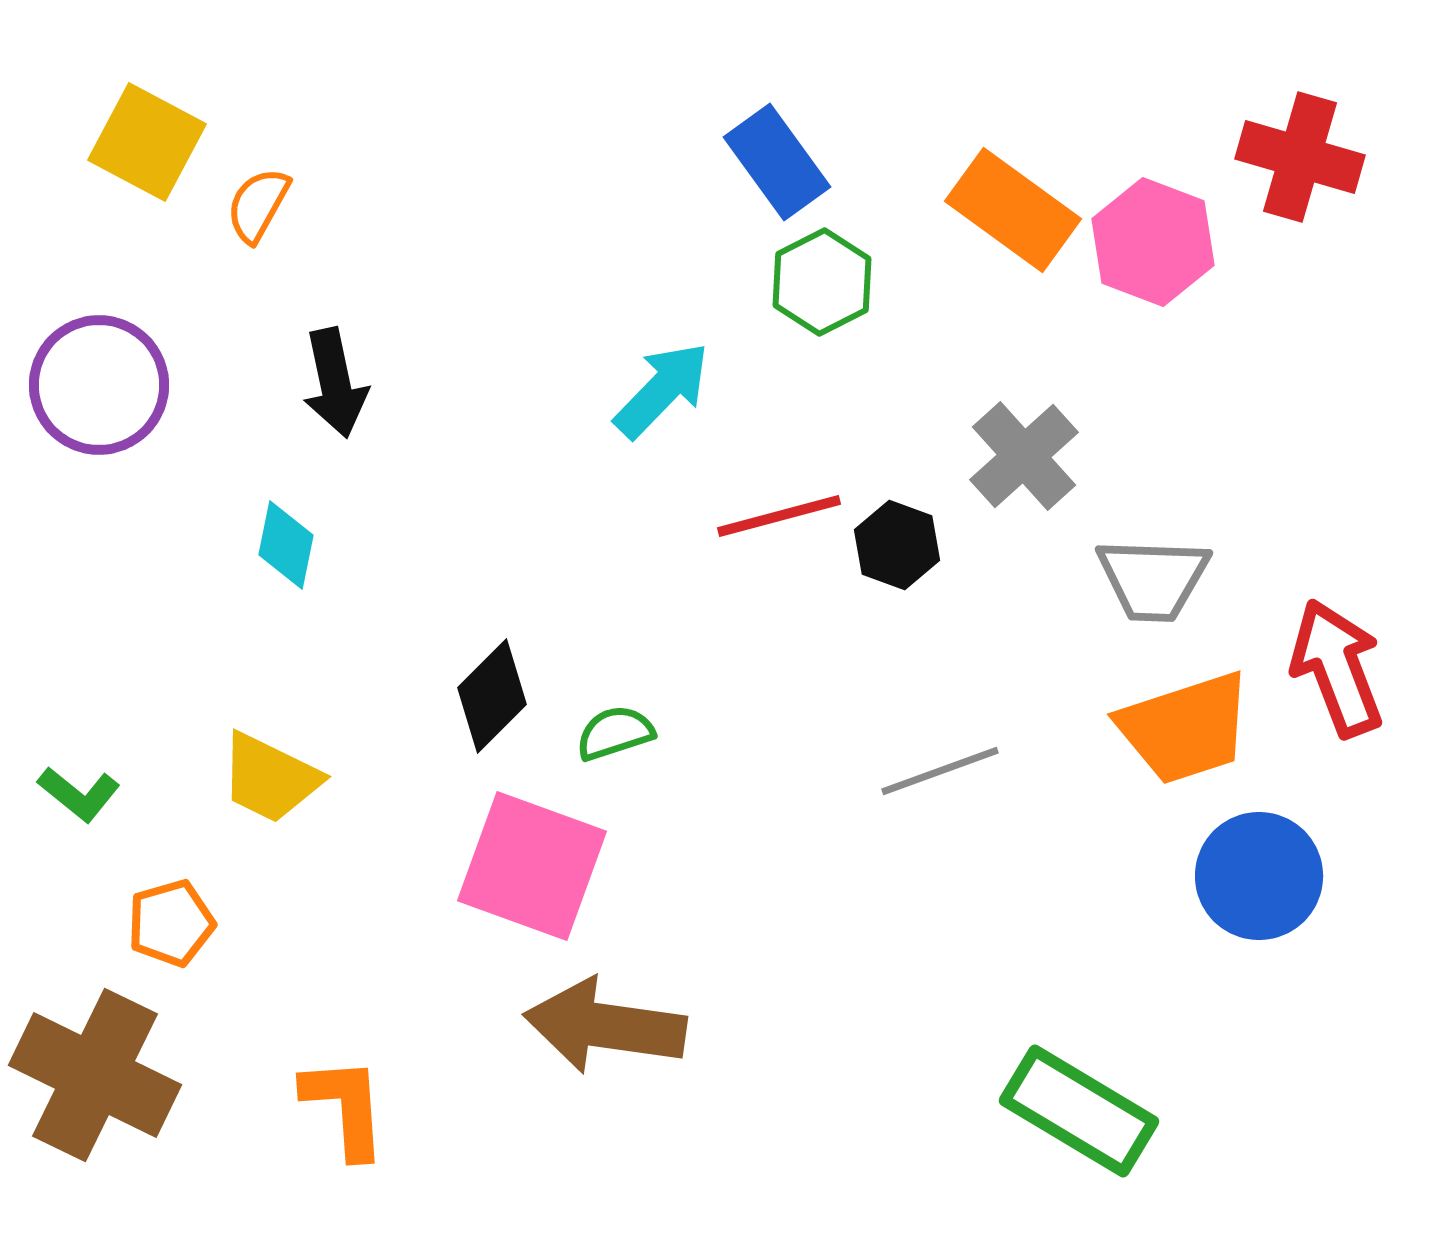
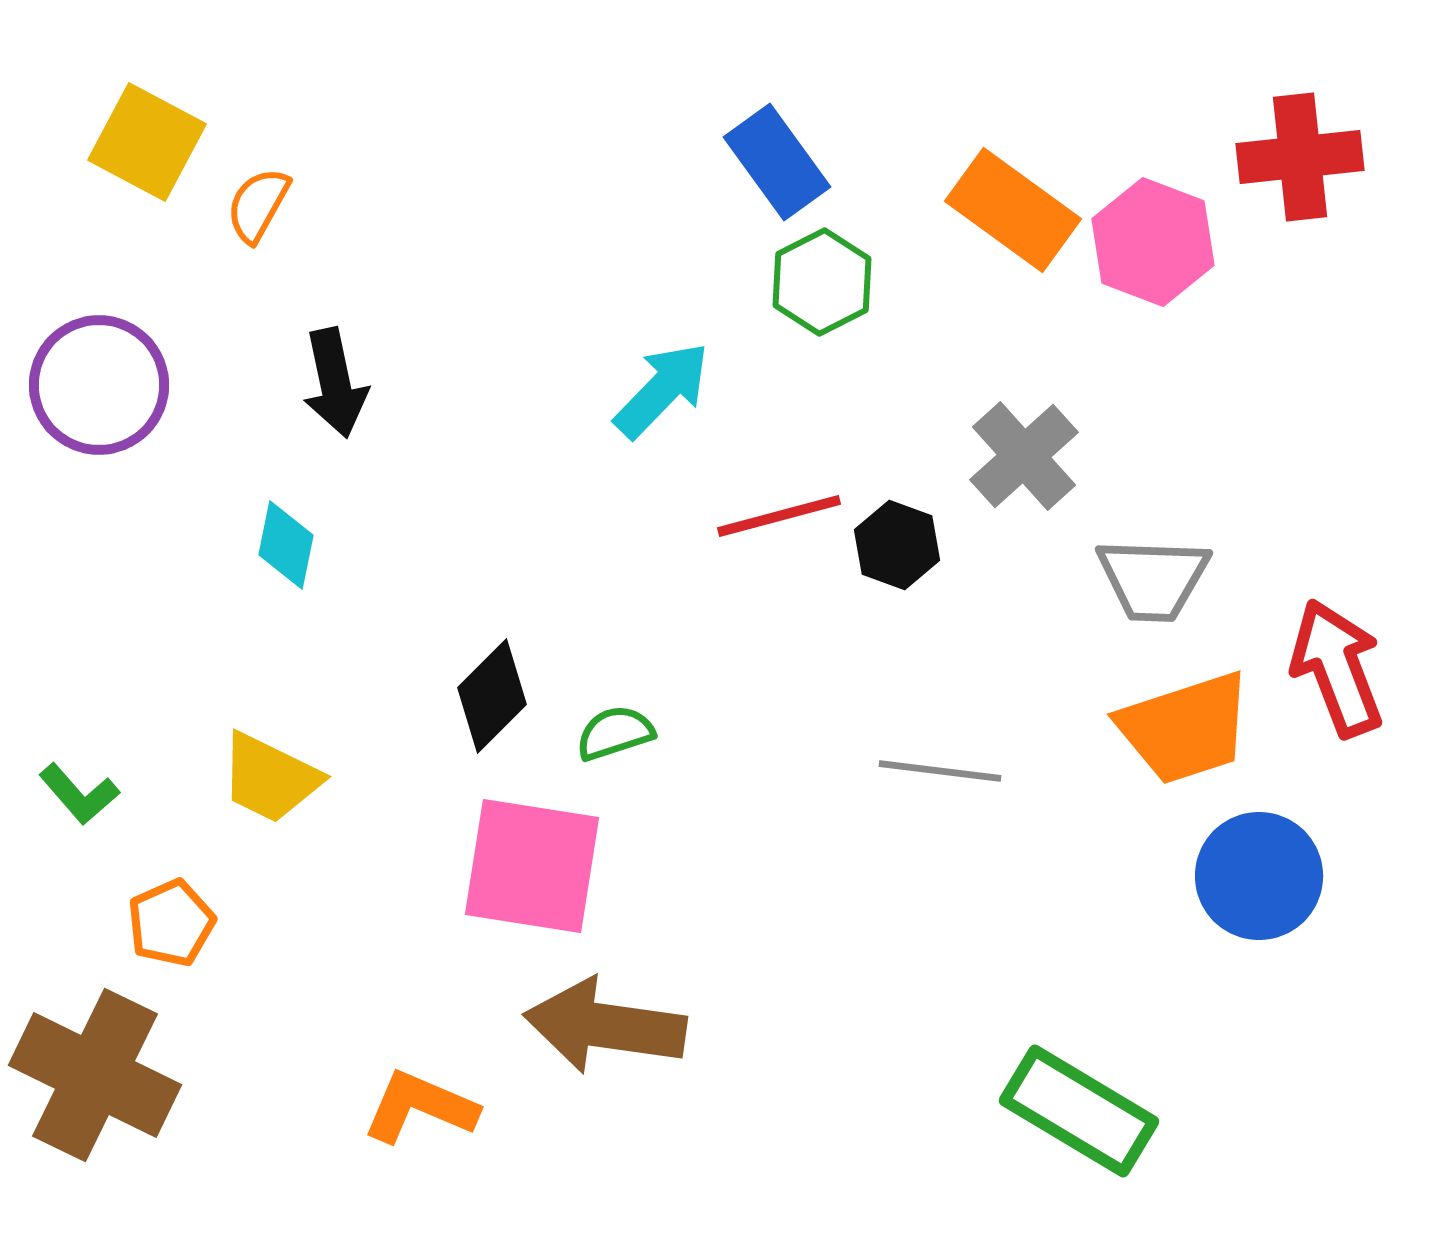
red cross: rotated 22 degrees counterclockwise
gray line: rotated 27 degrees clockwise
green L-shape: rotated 10 degrees clockwise
pink square: rotated 11 degrees counterclockwise
orange pentagon: rotated 8 degrees counterclockwise
orange L-shape: moved 75 px right; rotated 63 degrees counterclockwise
